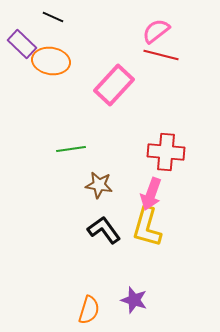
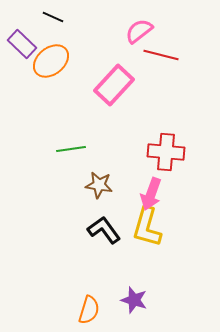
pink semicircle: moved 17 px left
orange ellipse: rotated 48 degrees counterclockwise
